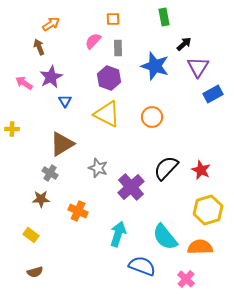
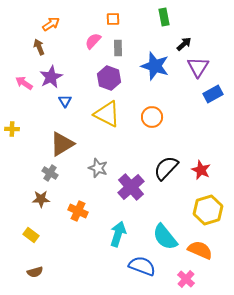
orange semicircle: moved 3 px down; rotated 25 degrees clockwise
